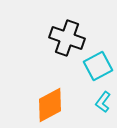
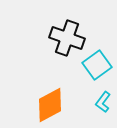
cyan square: moved 1 px left, 1 px up; rotated 8 degrees counterclockwise
